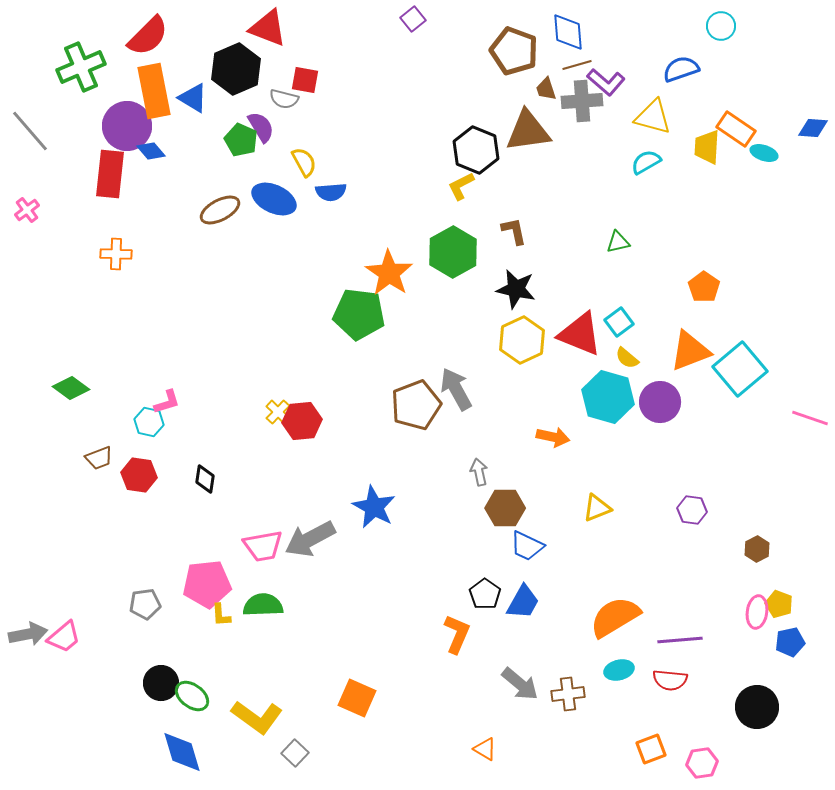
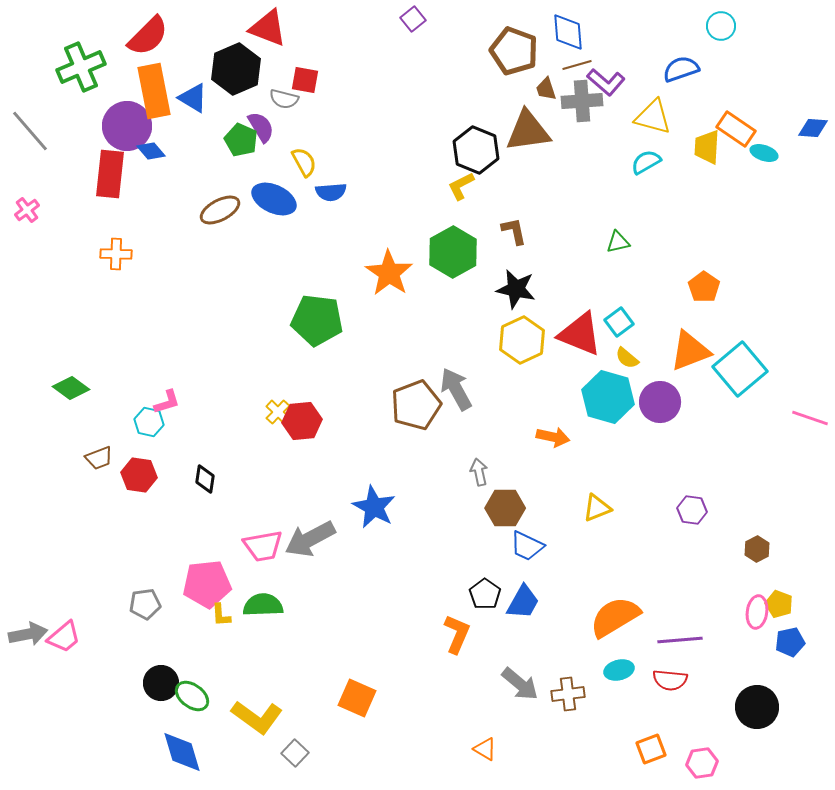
green pentagon at (359, 314): moved 42 px left, 6 px down
